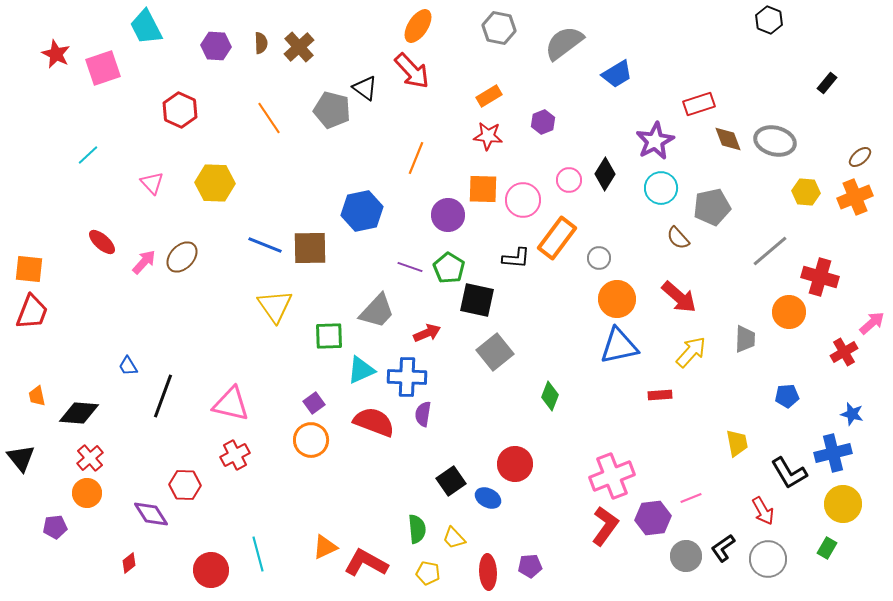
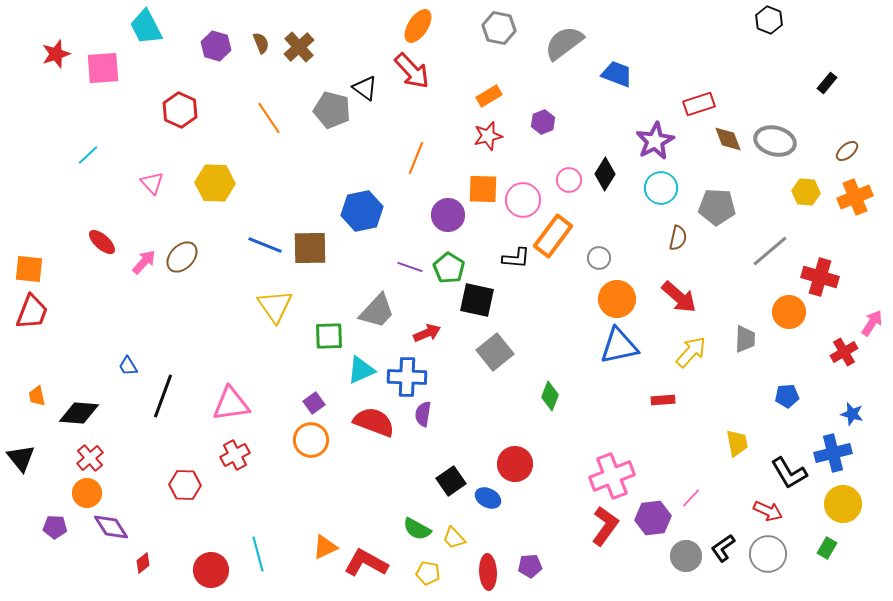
brown semicircle at (261, 43): rotated 20 degrees counterclockwise
purple hexagon at (216, 46): rotated 12 degrees clockwise
red star at (56, 54): rotated 28 degrees clockwise
pink square at (103, 68): rotated 15 degrees clockwise
blue trapezoid at (617, 74): rotated 128 degrees counterclockwise
red star at (488, 136): rotated 20 degrees counterclockwise
brown ellipse at (860, 157): moved 13 px left, 6 px up
gray pentagon at (712, 207): moved 5 px right; rotated 15 degrees clockwise
orange rectangle at (557, 238): moved 4 px left, 2 px up
brown semicircle at (678, 238): rotated 125 degrees counterclockwise
pink arrow at (872, 323): rotated 16 degrees counterclockwise
red rectangle at (660, 395): moved 3 px right, 5 px down
pink triangle at (231, 404): rotated 21 degrees counterclockwise
pink line at (691, 498): rotated 25 degrees counterclockwise
red arrow at (763, 511): moved 5 px right; rotated 36 degrees counterclockwise
purple diamond at (151, 514): moved 40 px left, 13 px down
purple pentagon at (55, 527): rotated 10 degrees clockwise
green semicircle at (417, 529): rotated 124 degrees clockwise
gray circle at (768, 559): moved 5 px up
red diamond at (129, 563): moved 14 px right
